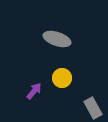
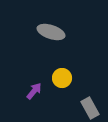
gray ellipse: moved 6 px left, 7 px up
gray rectangle: moved 3 px left
